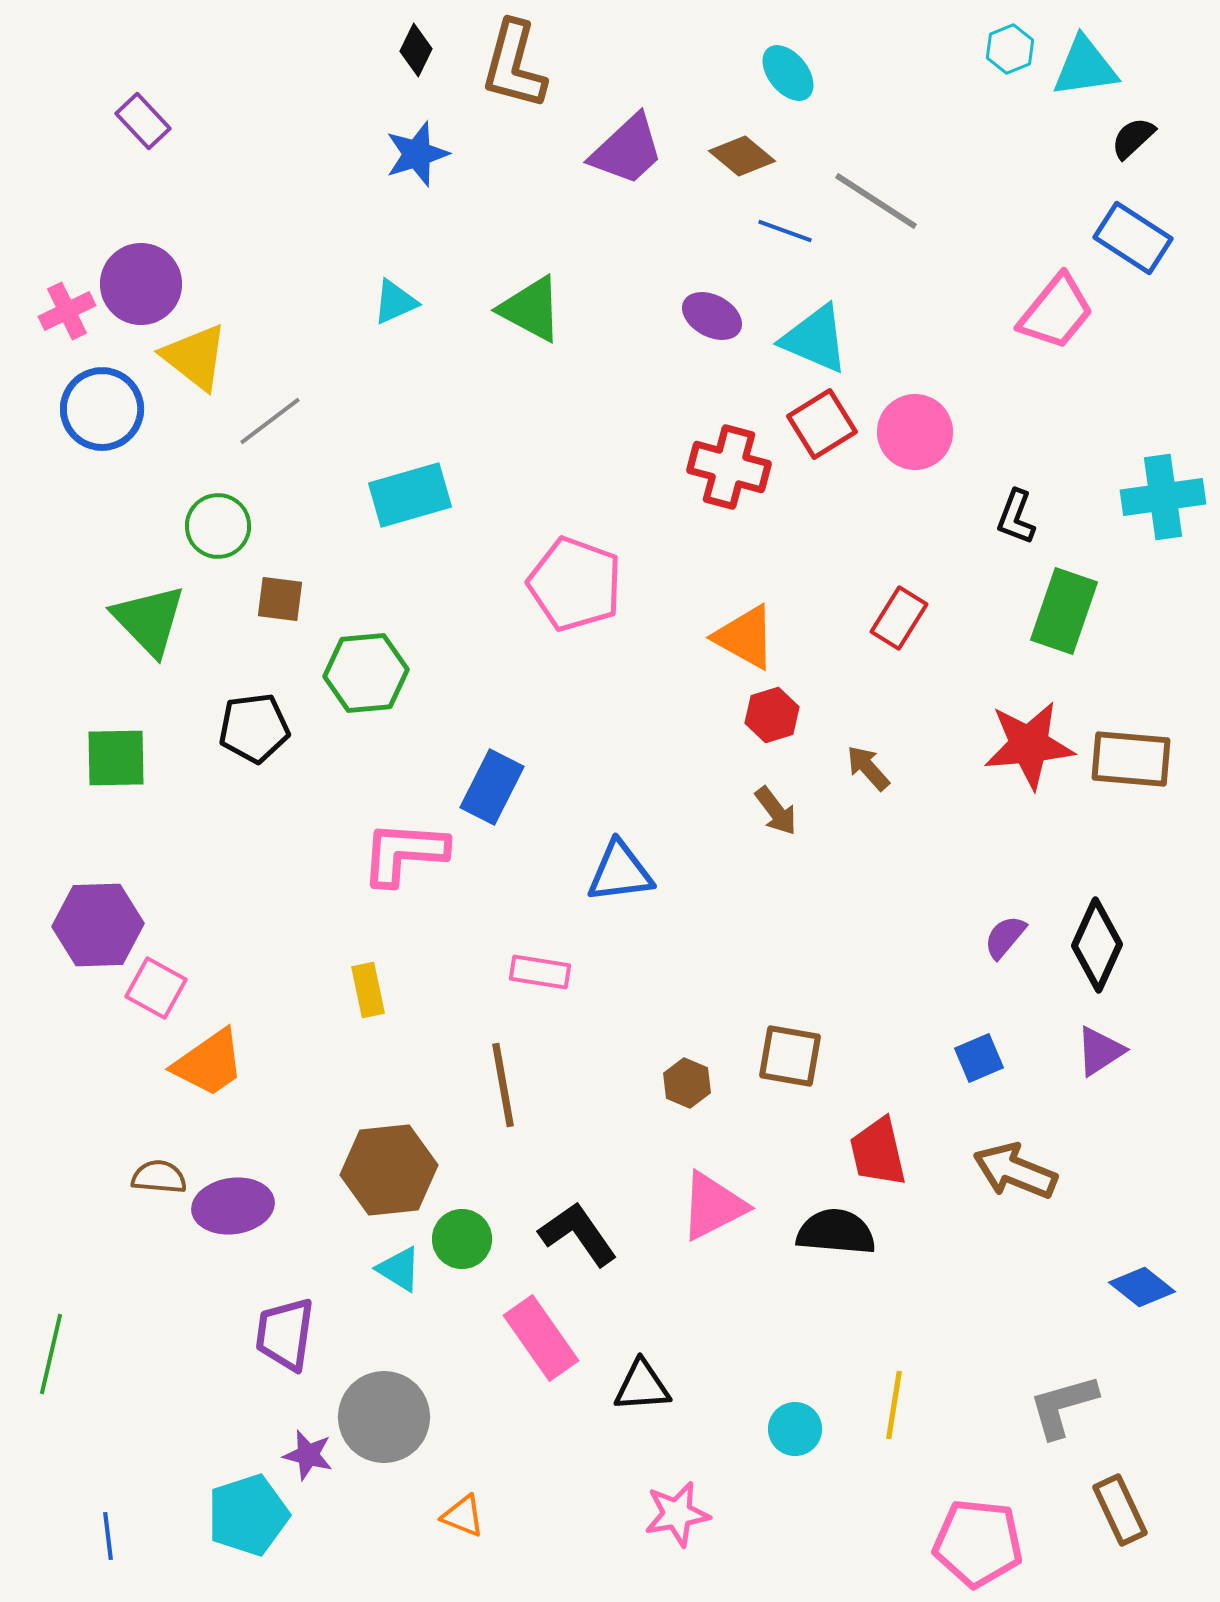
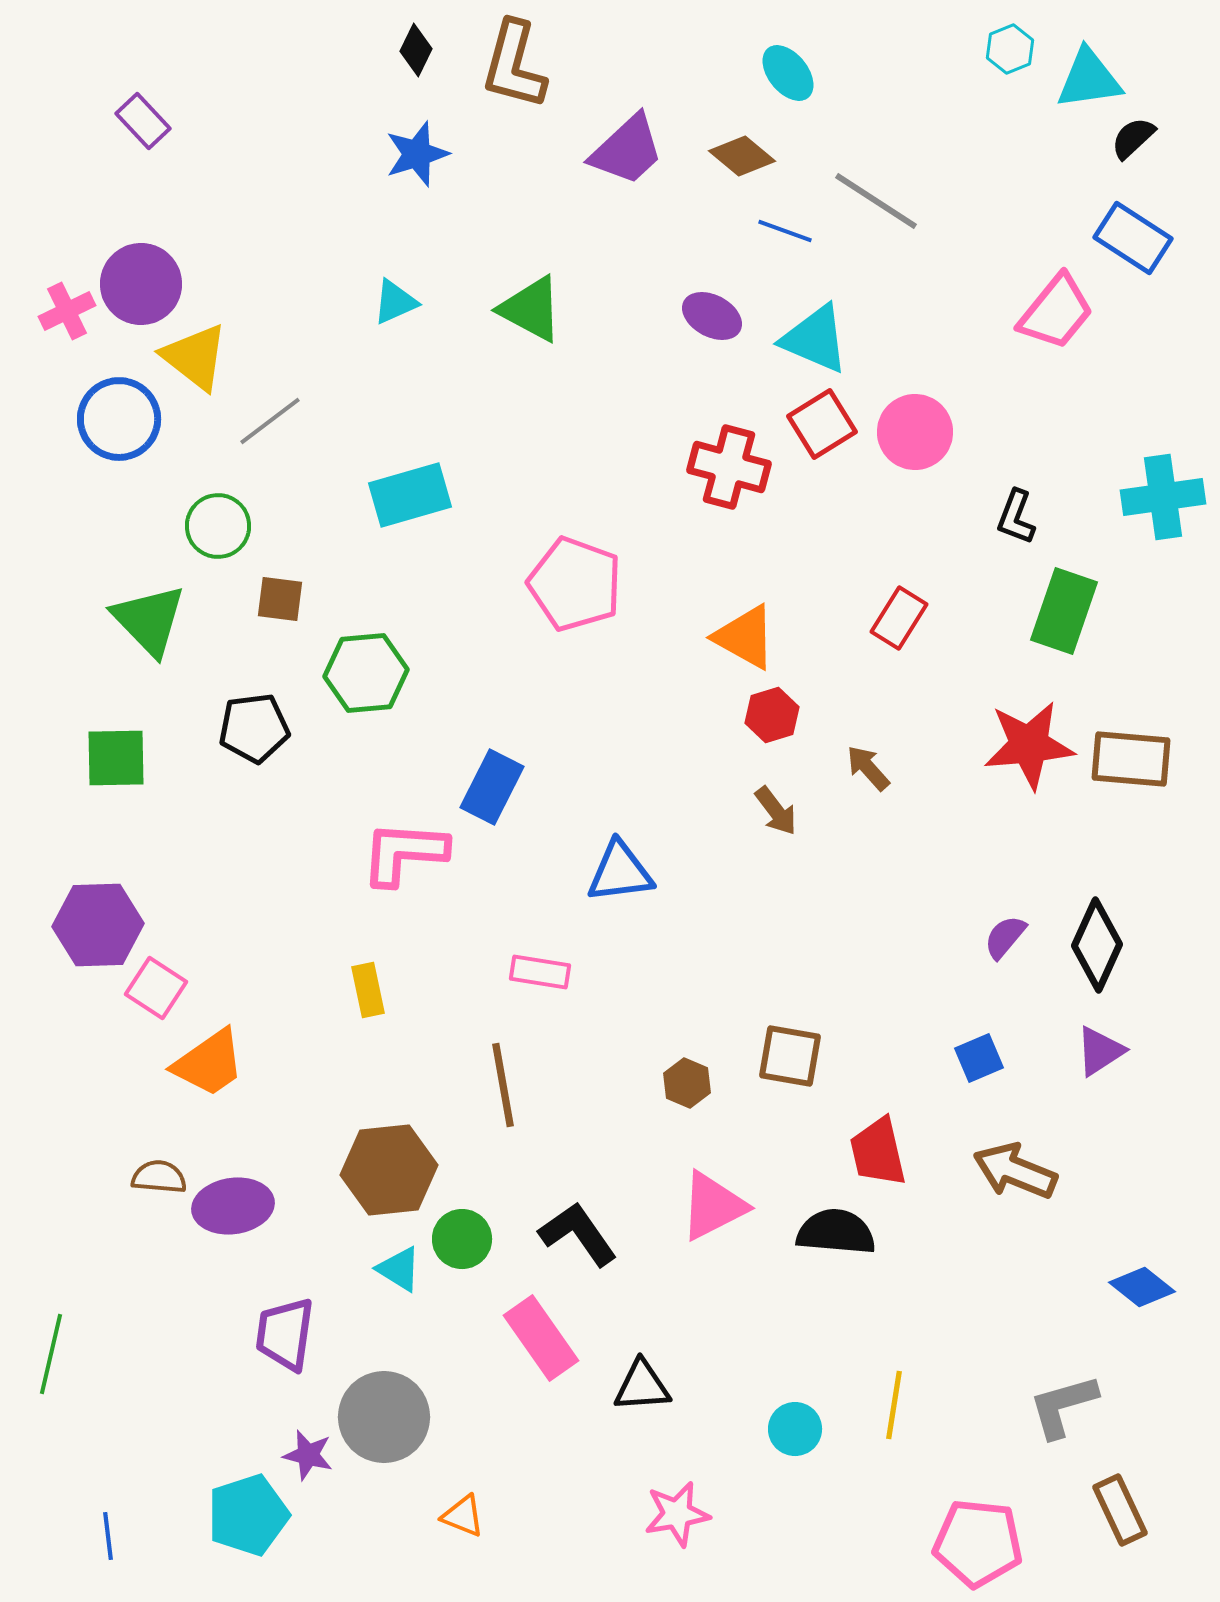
cyan triangle at (1085, 67): moved 4 px right, 12 px down
blue circle at (102, 409): moved 17 px right, 10 px down
pink square at (156, 988): rotated 4 degrees clockwise
